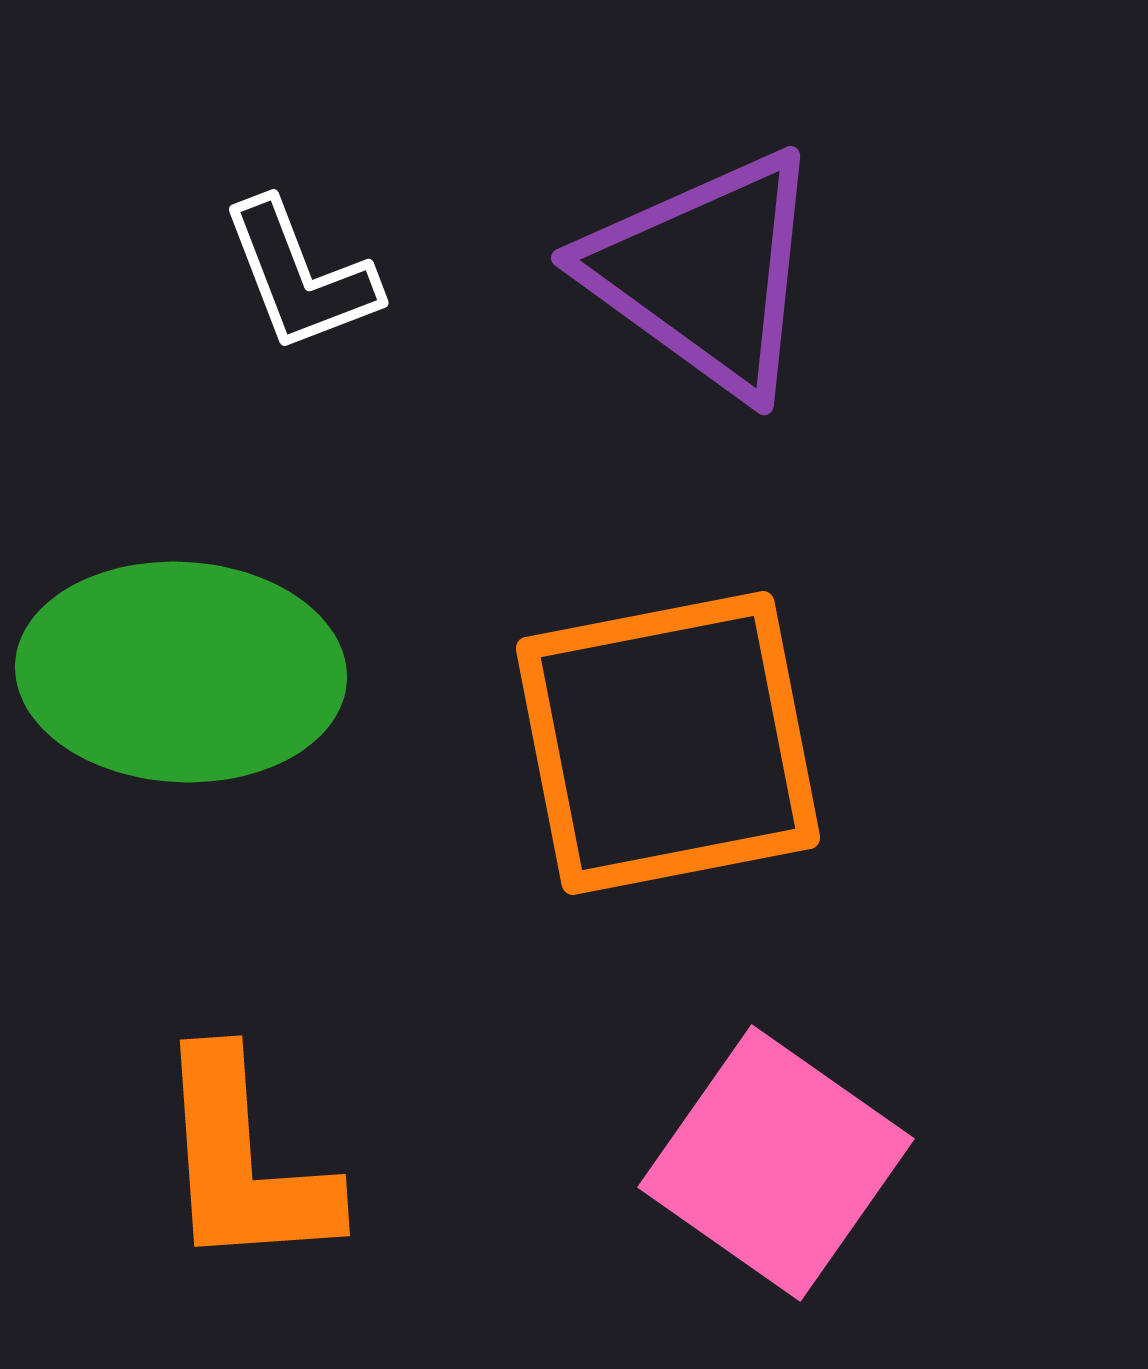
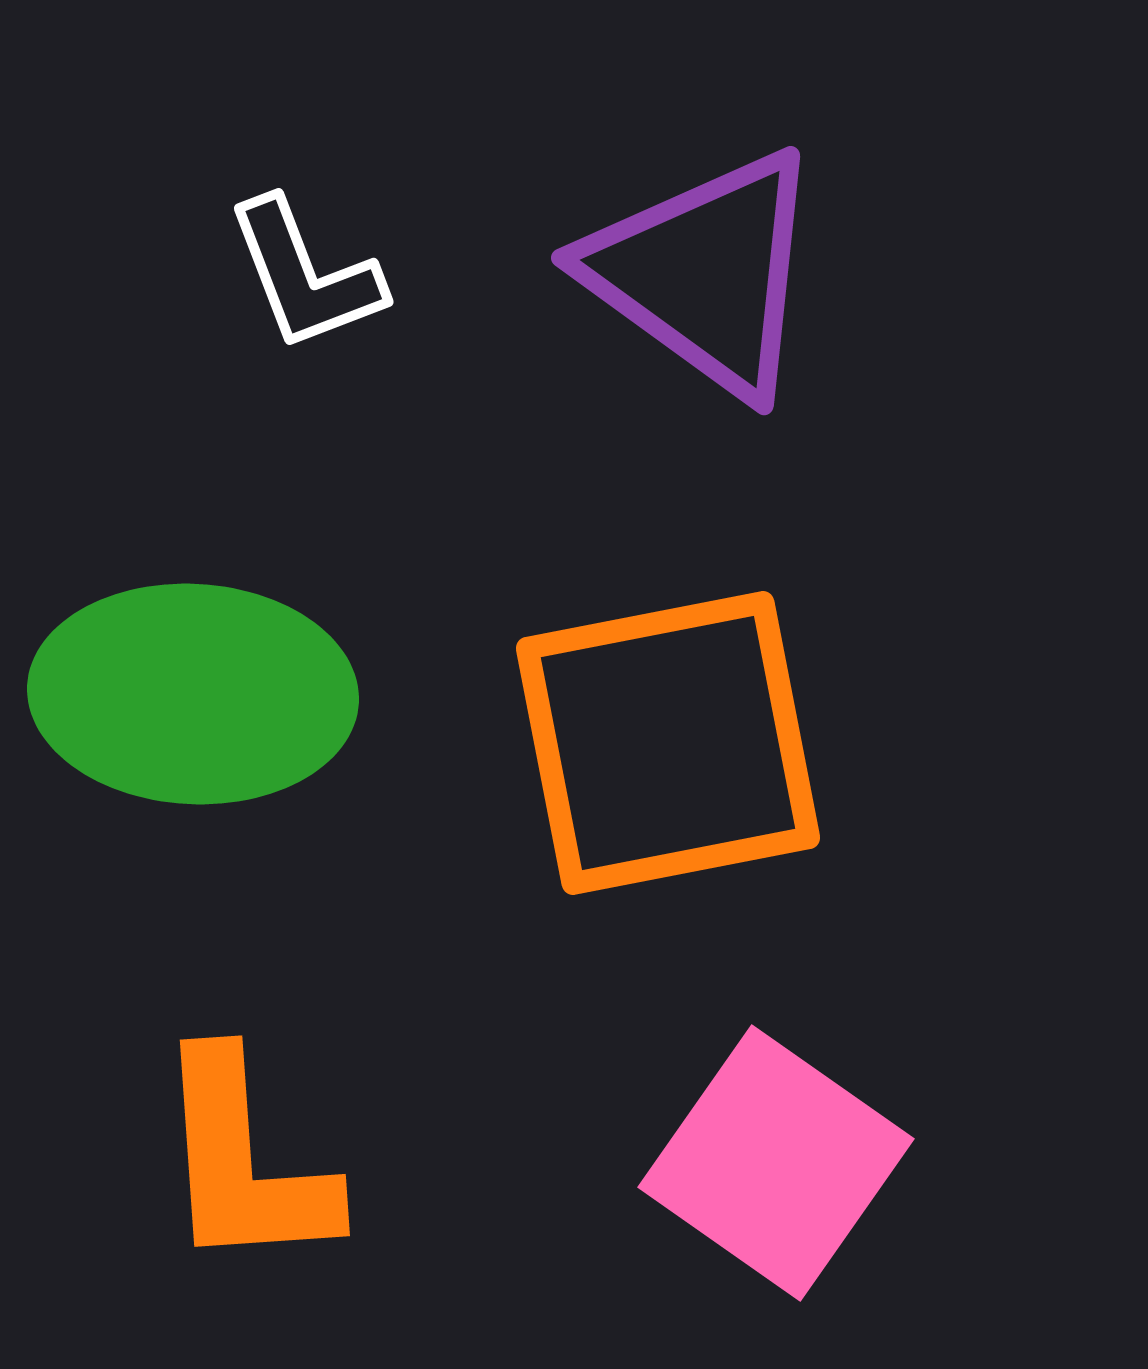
white L-shape: moved 5 px right, 1 px up
green ellipse: moved 12 px right, 22 px down
